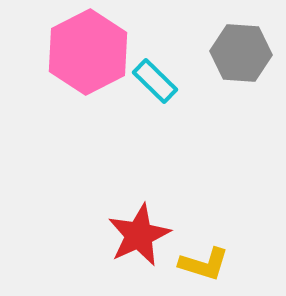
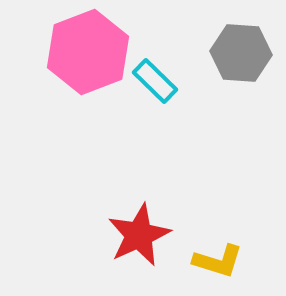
pink hexagon: rotated 6 degrees clockwise
yellow L-shape: moved 14 px right, 3 px up
